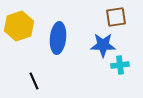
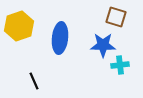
brown square: rotated 25 degrees clockwise
blue ellipse: moved 2 px right
